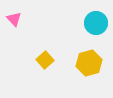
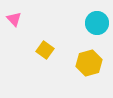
cyan circle: moved 1 px right
yellow square: moved 10 px up; rotated 12 degrees counterclockwise
